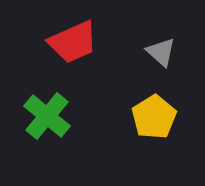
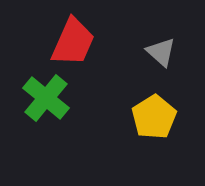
red trapezoid: rotated 42 degrees counterclockwise
green cross: moved 1 px left, 18 px up
